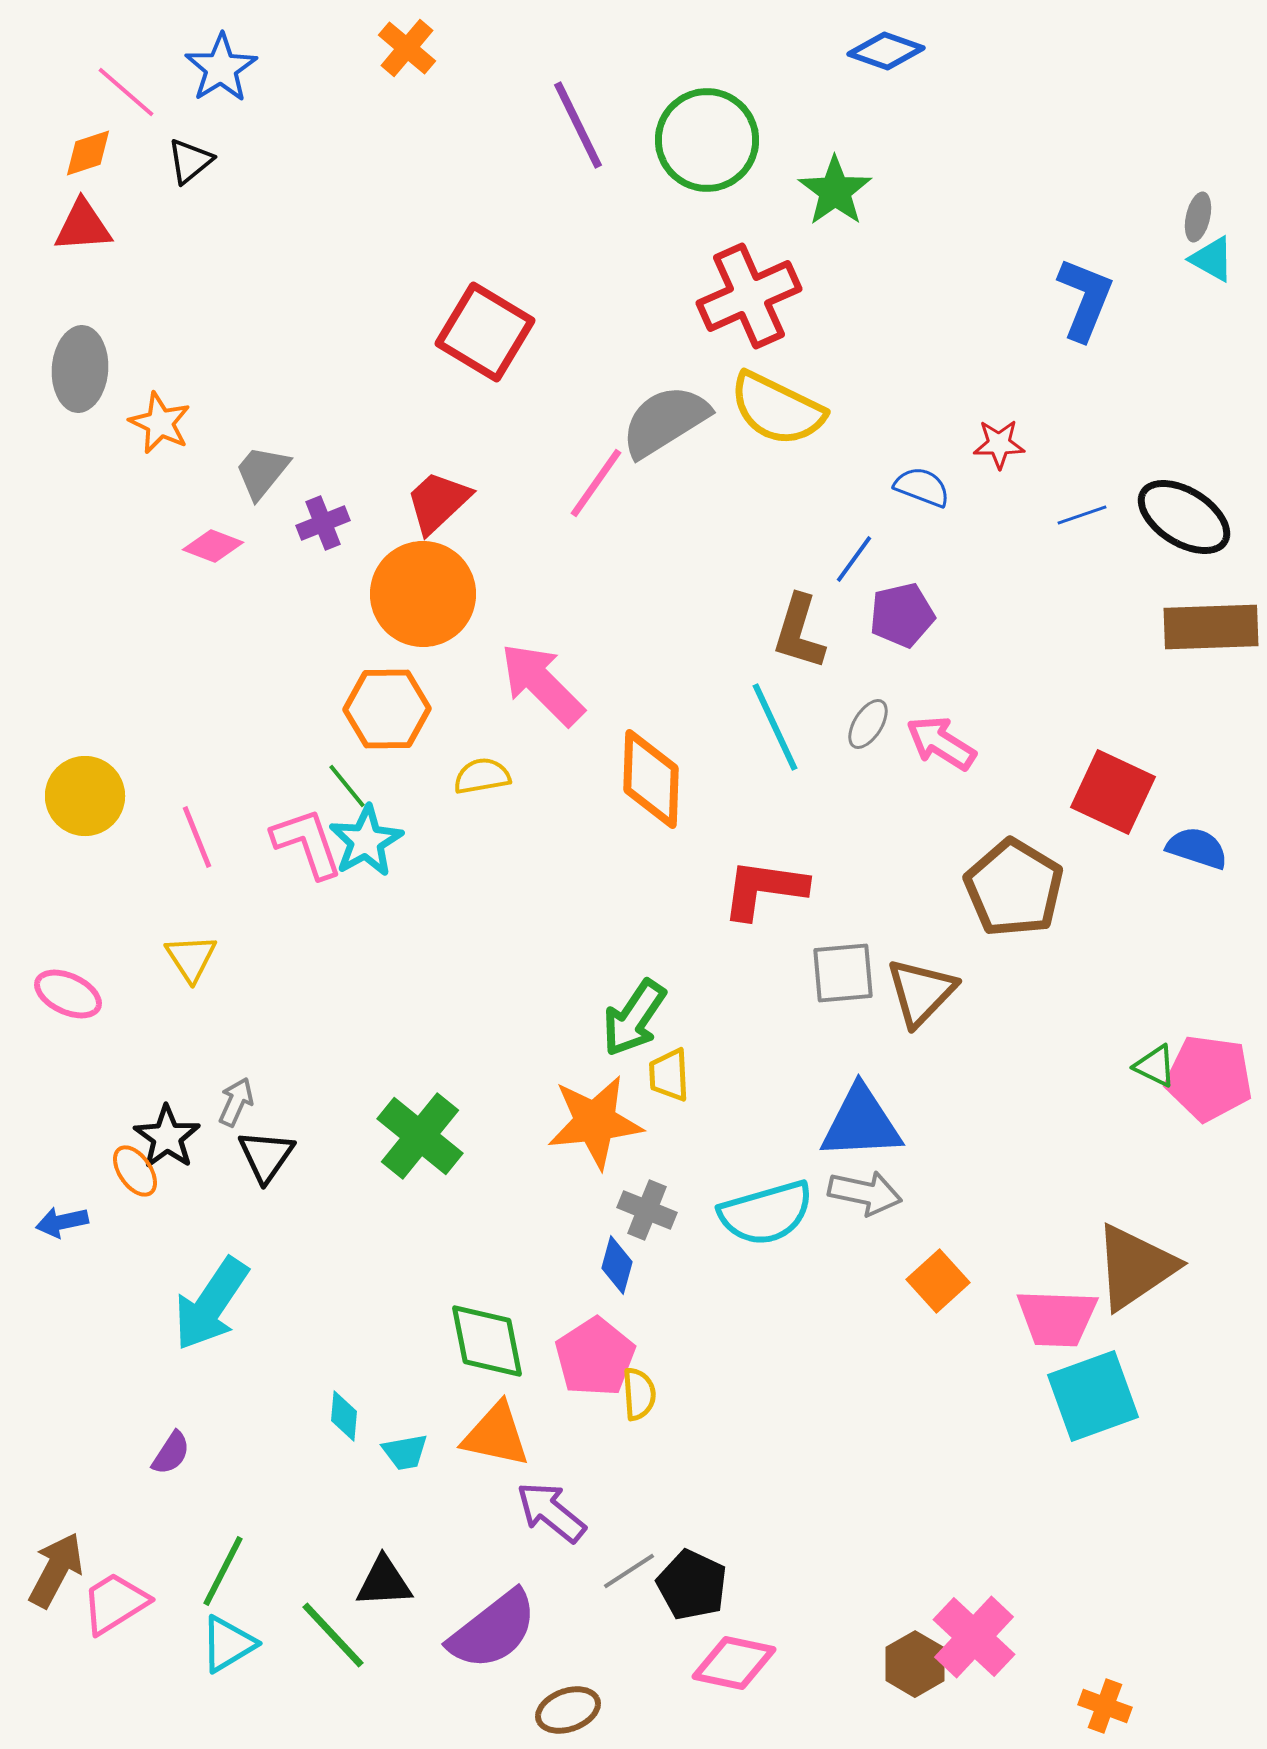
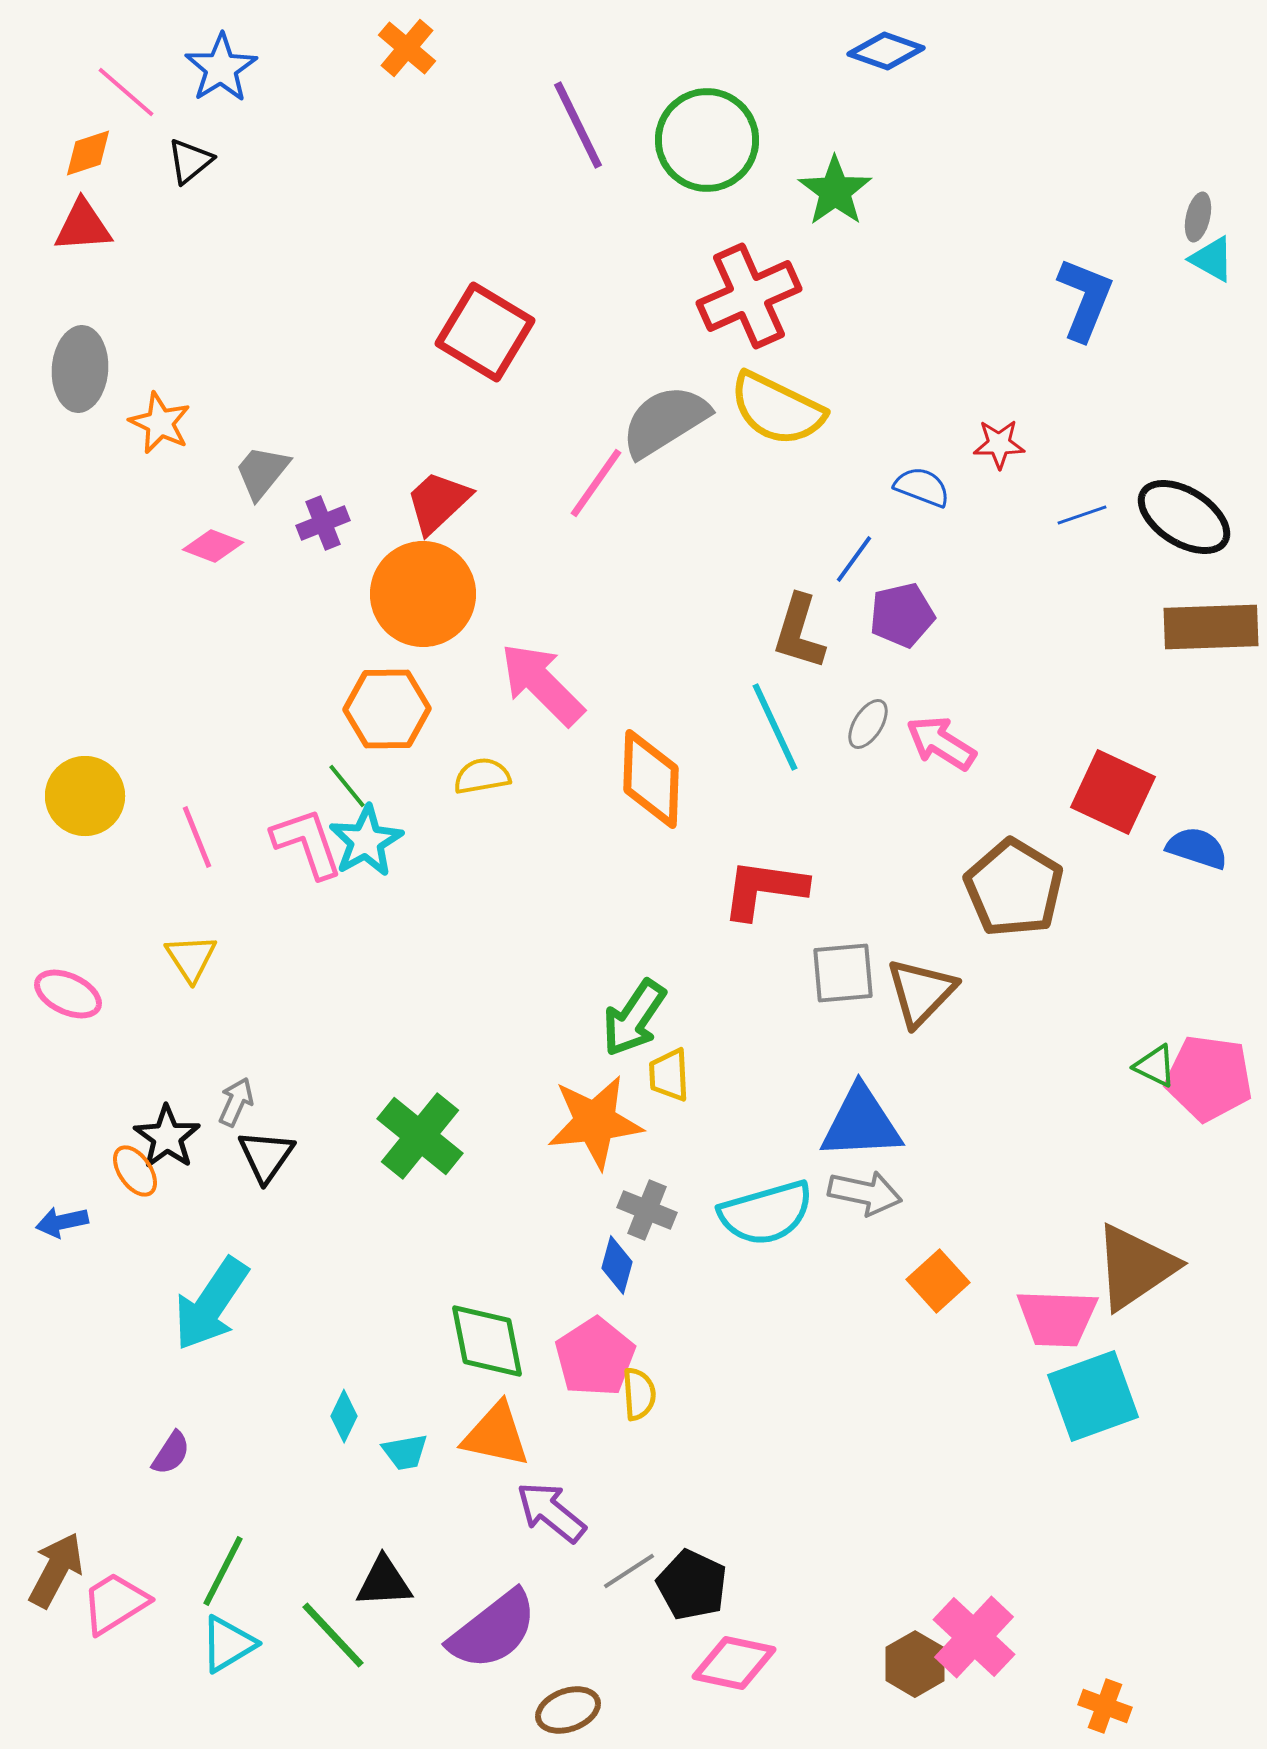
cyan diamond at (344, 1416): rotated 21 degrees clockwise
